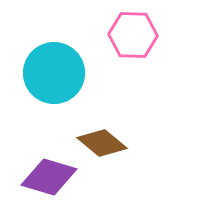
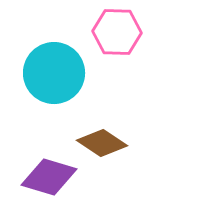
pink hexagon: moved 16 px left, 3 px up
brown diamond: rotated 6 degrees counterclockwise
